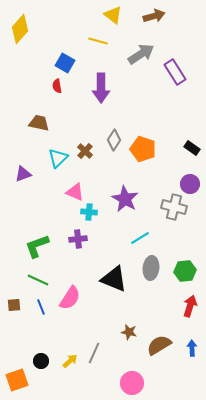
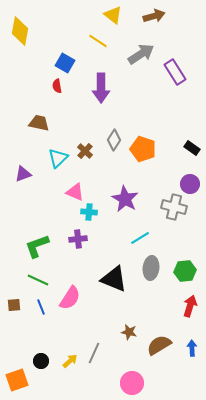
yellow diamond: moved 2 px down; rotated 32 degrees counterclockwise
yellow line: rotated 18 degrees clockwise
